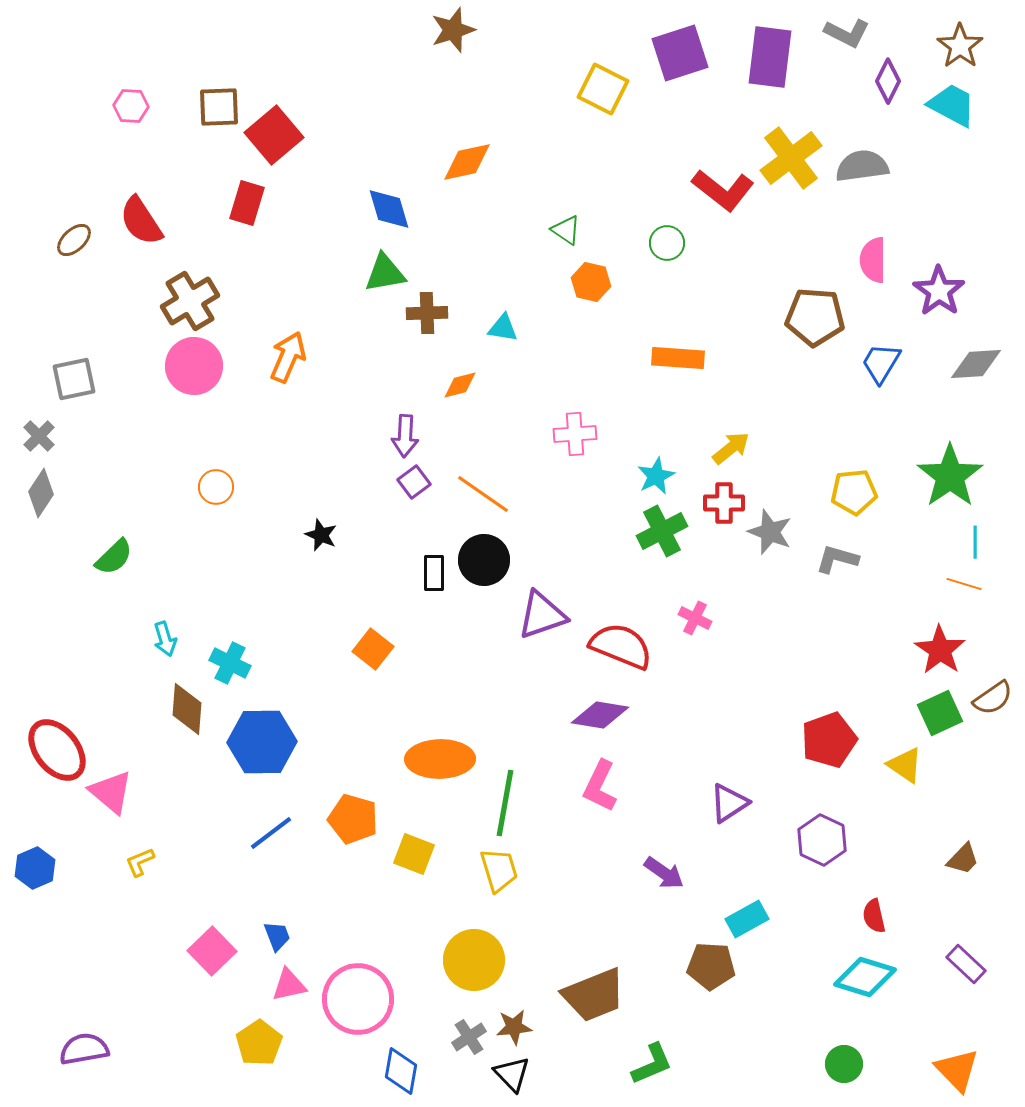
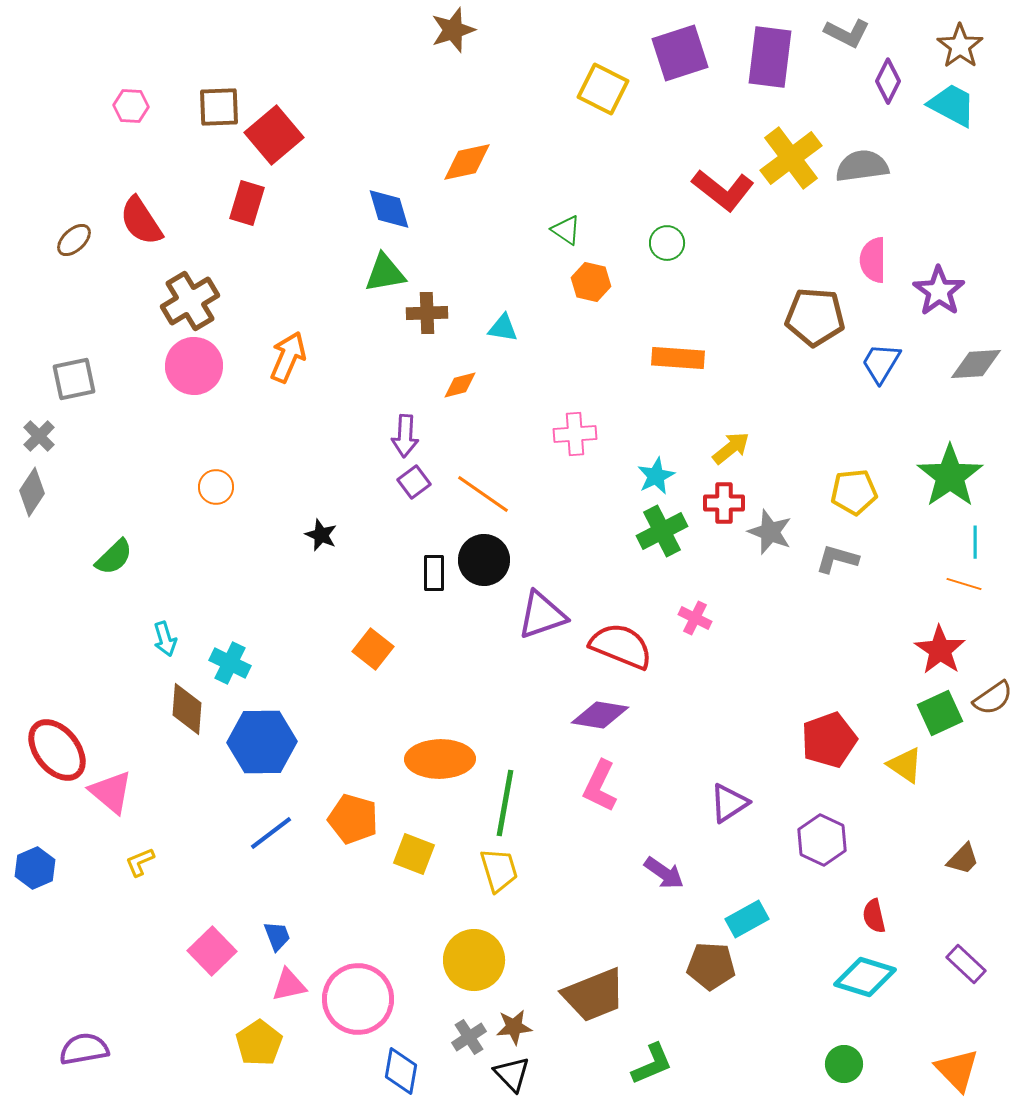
gray diamond at (41, 493): moved 9 px left, 1 px up
